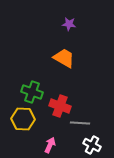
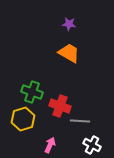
orange trapezoid: moved 5 px right, 5 px up
yellow hexagon: rotated 20 degrees counterclockwise
gray line: moved 2 px up
